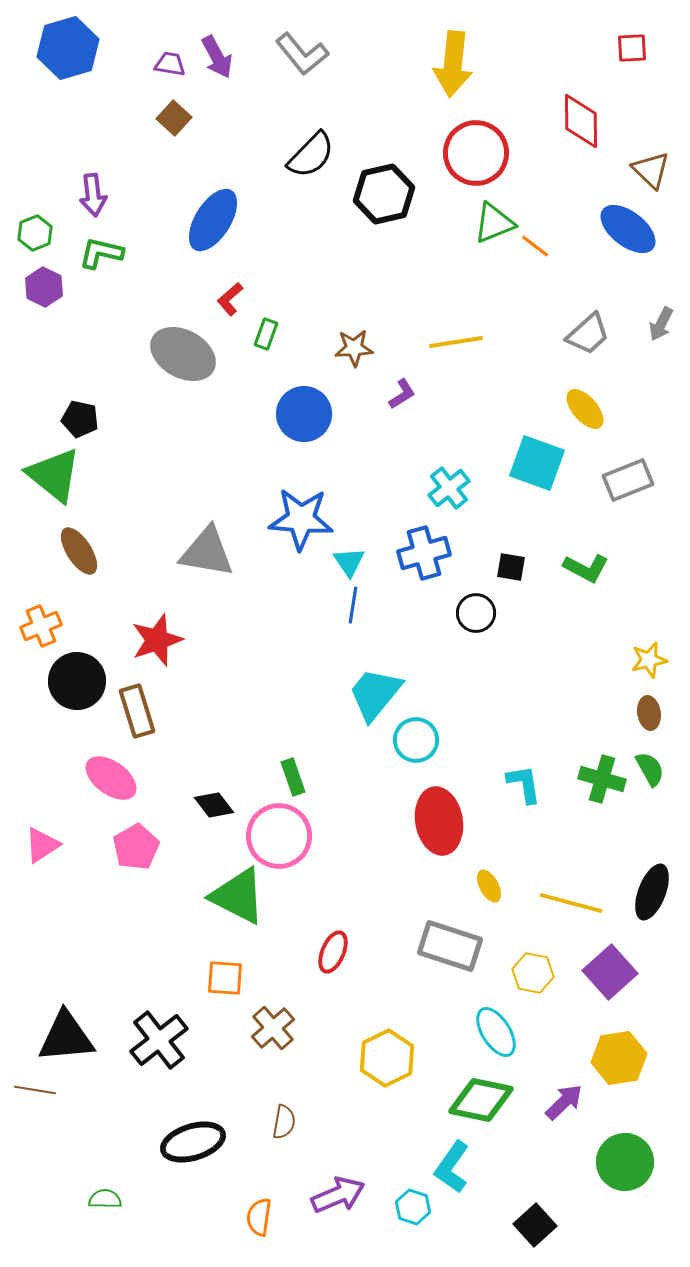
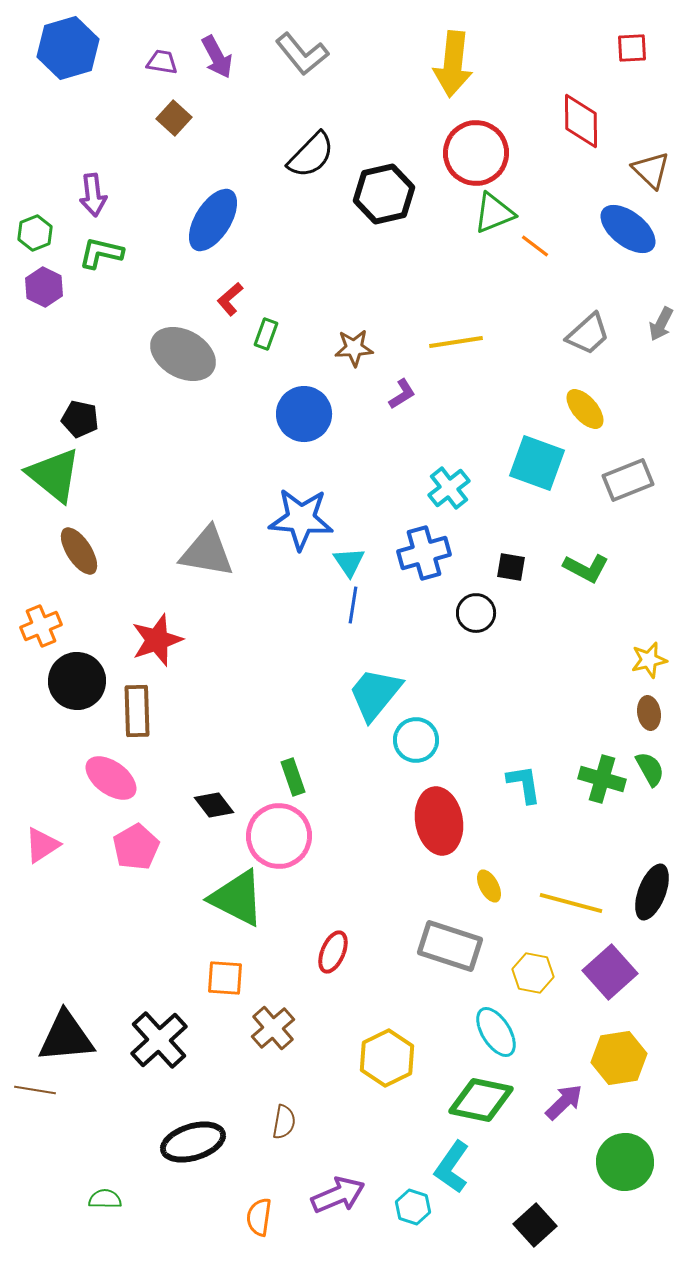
purple trapezoid at (170, 64): moved 8 px left, 2 px up
green triangle at (494, 223): moved 10 px up
brown rectangle at (137, 711): rotated 15 degrees clockwise
green triangle at (238, 896): moved 1 px left, 2 px down
black cross at (159, 1040): rotated 4 degrees counterclockwise
